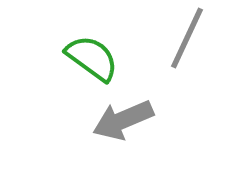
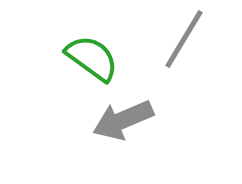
gray line: moved 3 px left, 1 px down; rotated 6 degrees clockwise
